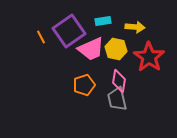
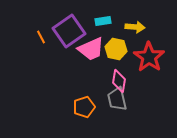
orange pentagon: moved 22 px down
